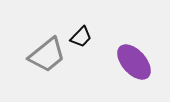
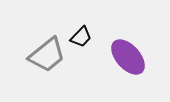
purple ellipse: moved 6 px left, 5 px up
